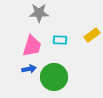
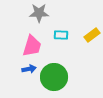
cyan rectangle: moved 1 px right, 5 px up
